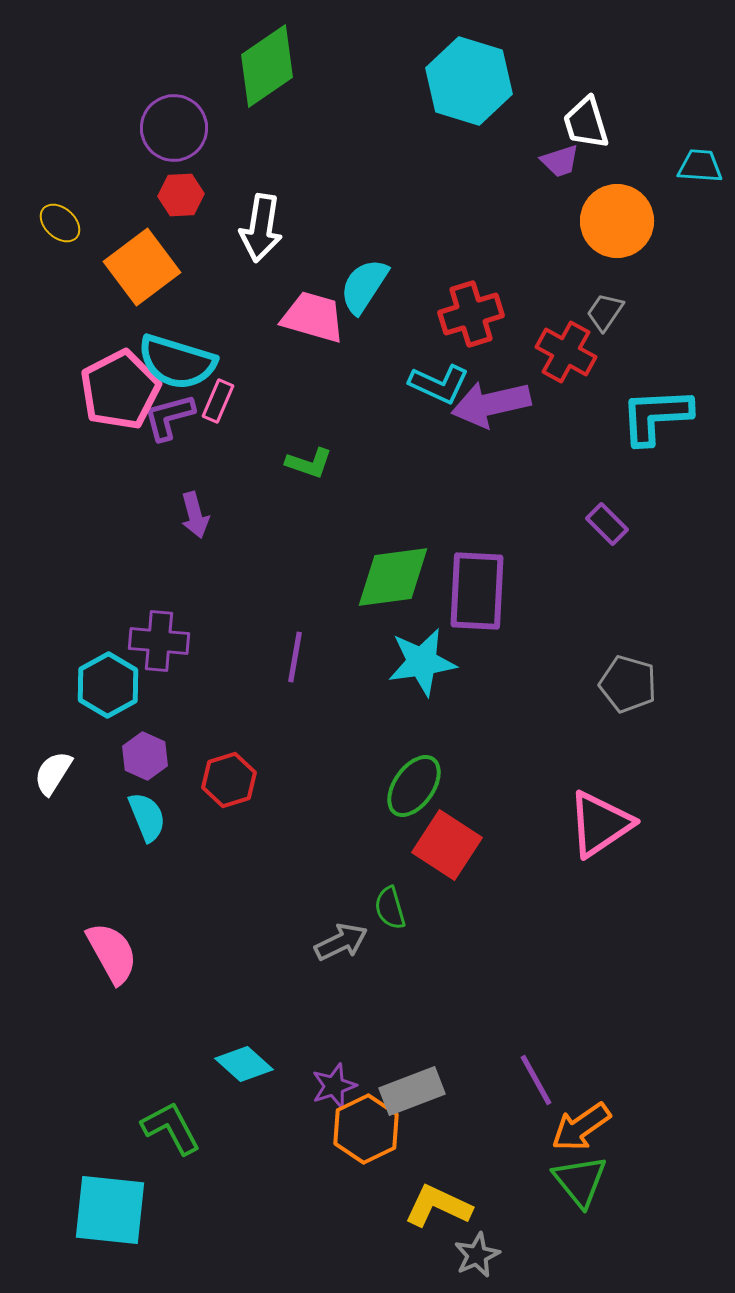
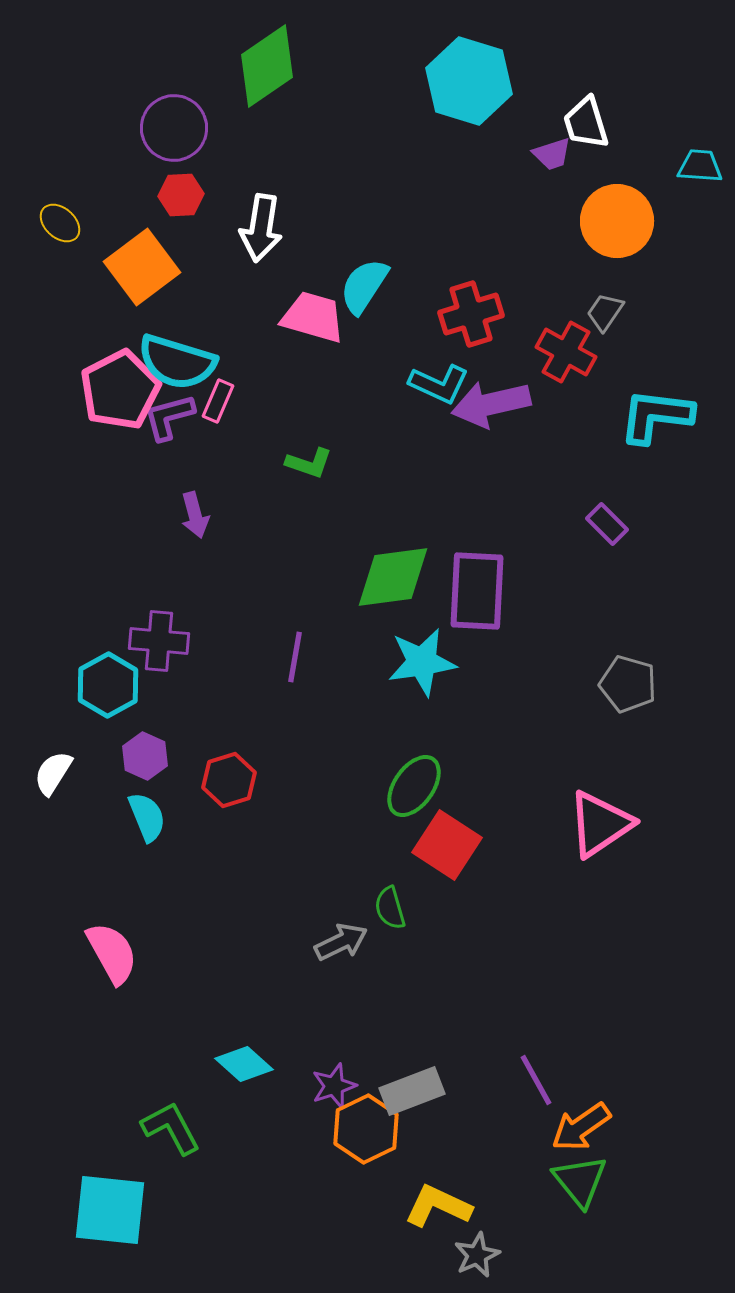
purple trapezoid at (560, 161): moved 8 px left, 7 px up
cyan L-shape at (656, 416): rotated 10 degrees clockwise
